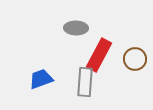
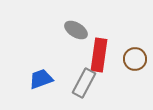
gray ellipse: moved 2 px down; rotated 30 degrees clockwise
red rectangle: rotated 20 degrees counterclockwise
gray rectangle: moved 1 px left, 1 px down; rotated 24 degrees clockwise
